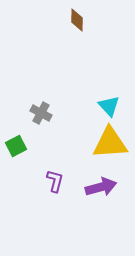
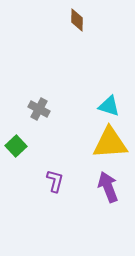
cyan triangle: rotated 30 degrees counterclockwise
gray cross: moved 2 px left, 4 px up
green square: rotated 15 degrees counterclockwise
purple arrow: moved 7 px right; rotated 96 degrees counterclockwise
